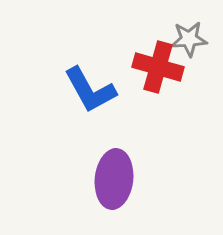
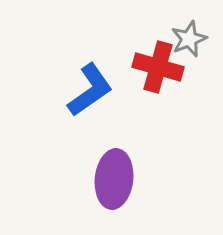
gray star: rotated 18 degrees counterclockwise
blue L-shape: rotated 96 degrees counterclockwise
